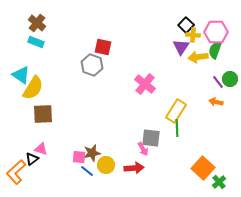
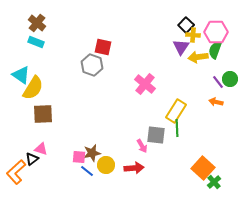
gray square: moved 5 px right, 3 px up
pink arrow: moved 1 px left, 3 px up
green cross: moved 5 px left
